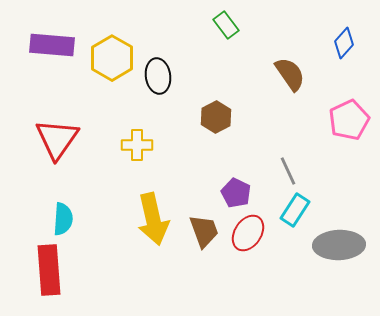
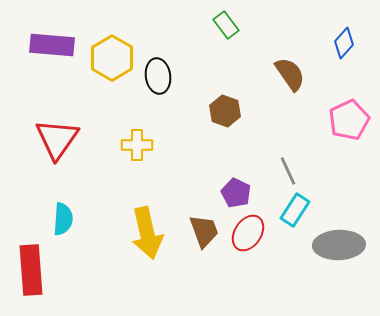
brown hexagon: moved 9 px right, 6 px up; rotated 12 degrees counterclockwise
yellow arrow: moved 6 px left, 14 px down
red rectangle: moved 18 px left
